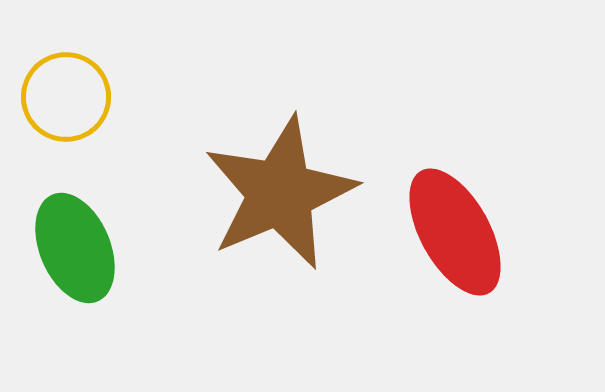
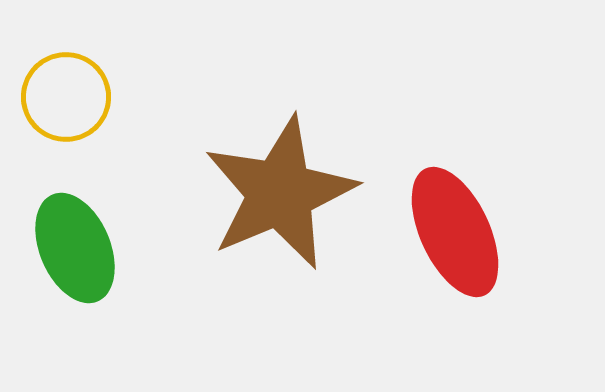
red ellipse: rotated 4 degrees clockwise
